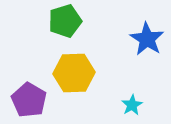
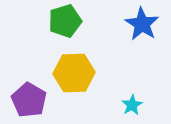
blue star: moved 5 px left, 15 px up
